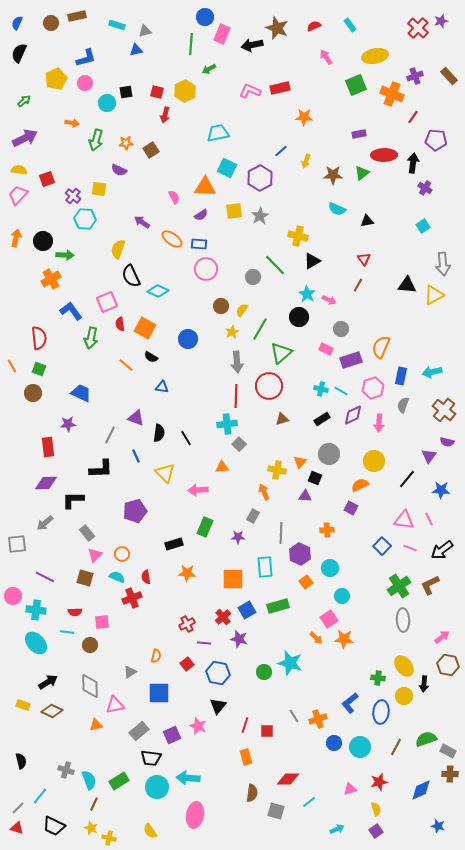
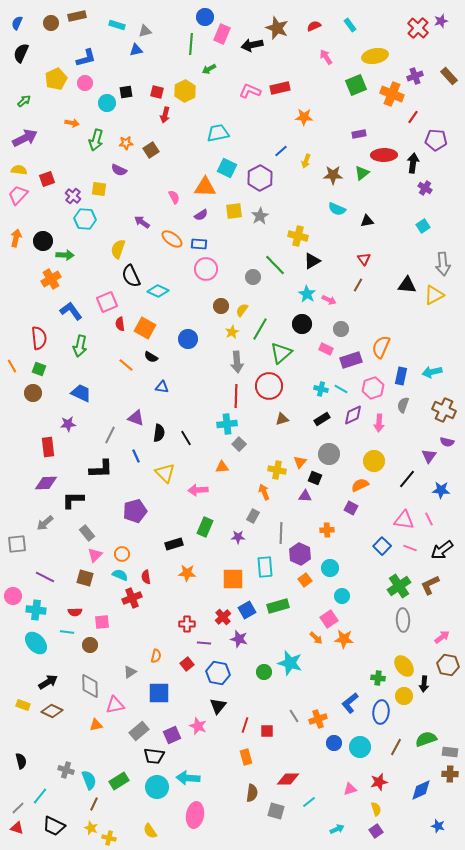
black semicircle at (19, 53): moved 2 px right
black circle at (299, 317): moved 3 px right, 7 px down
green arrow at (91, 338): moved 11 px left, 8 px down
cyan line at (341, 391): moved 2 px up
brown cross at (444, 410): rotated 15 degrees counterclockwise
cyan semicircle at (117, 577): moved 3 px right, 2 px up
orange square at (306, 582): moved 1 px left, 2 px up
red cross at (187, 624): rotated 28 degrees clockwise
gray rectangle at (448, 751): moved 2 px right, 1 px down; rotated 21 degrees counterclockwise
black trapezoid at (151, 758): moved 3 px right, 2 px up
